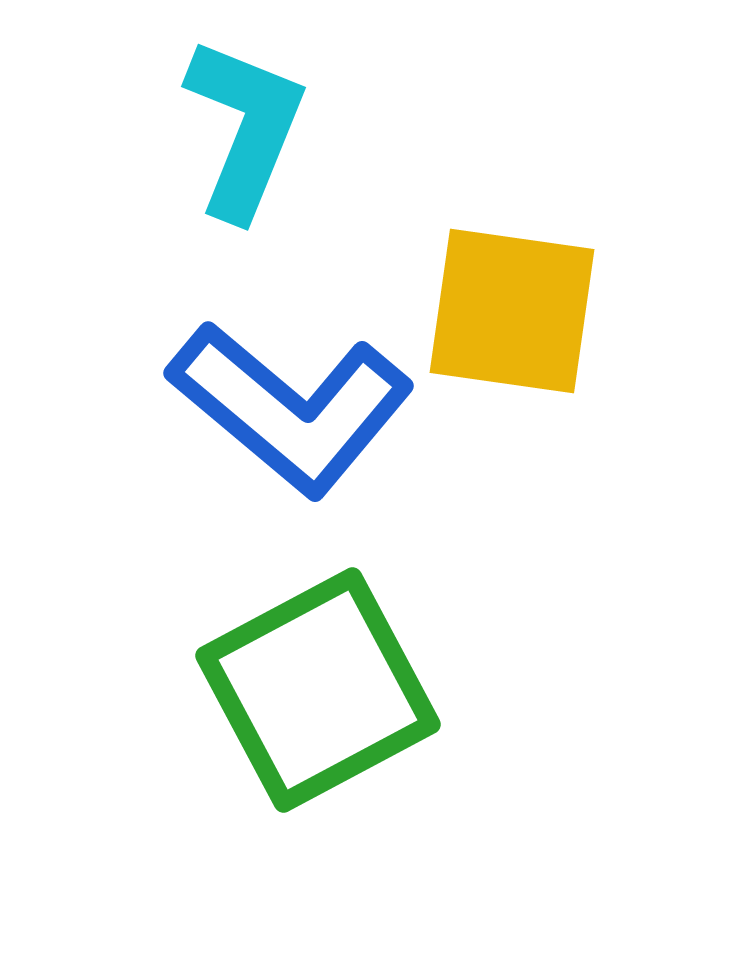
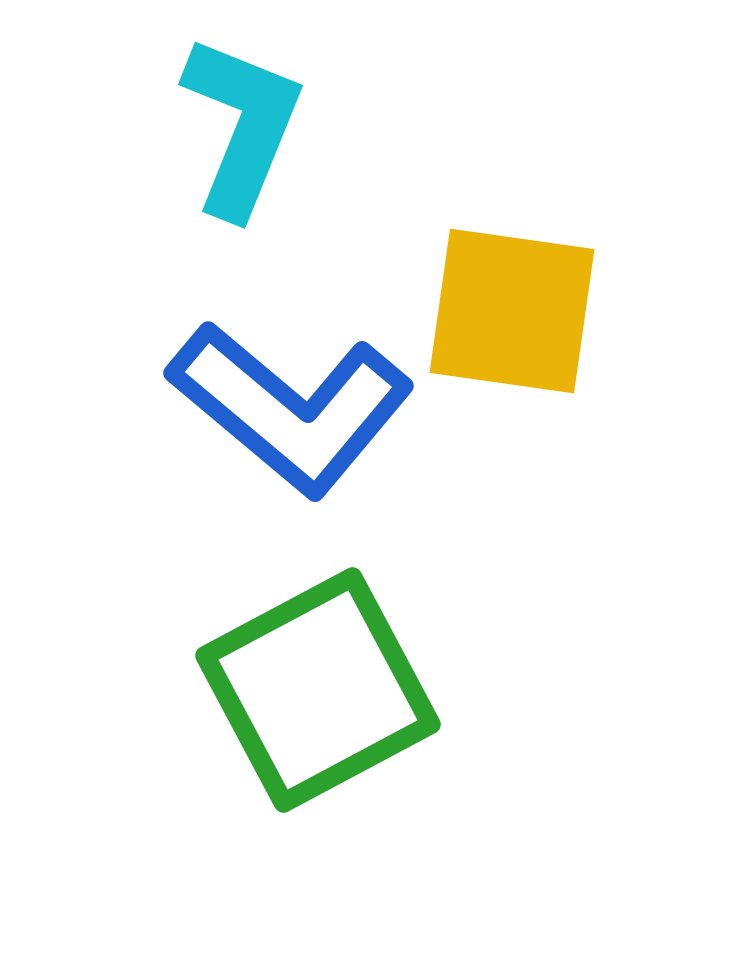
cyan L-shape: moved 3 px left, 2 px up
